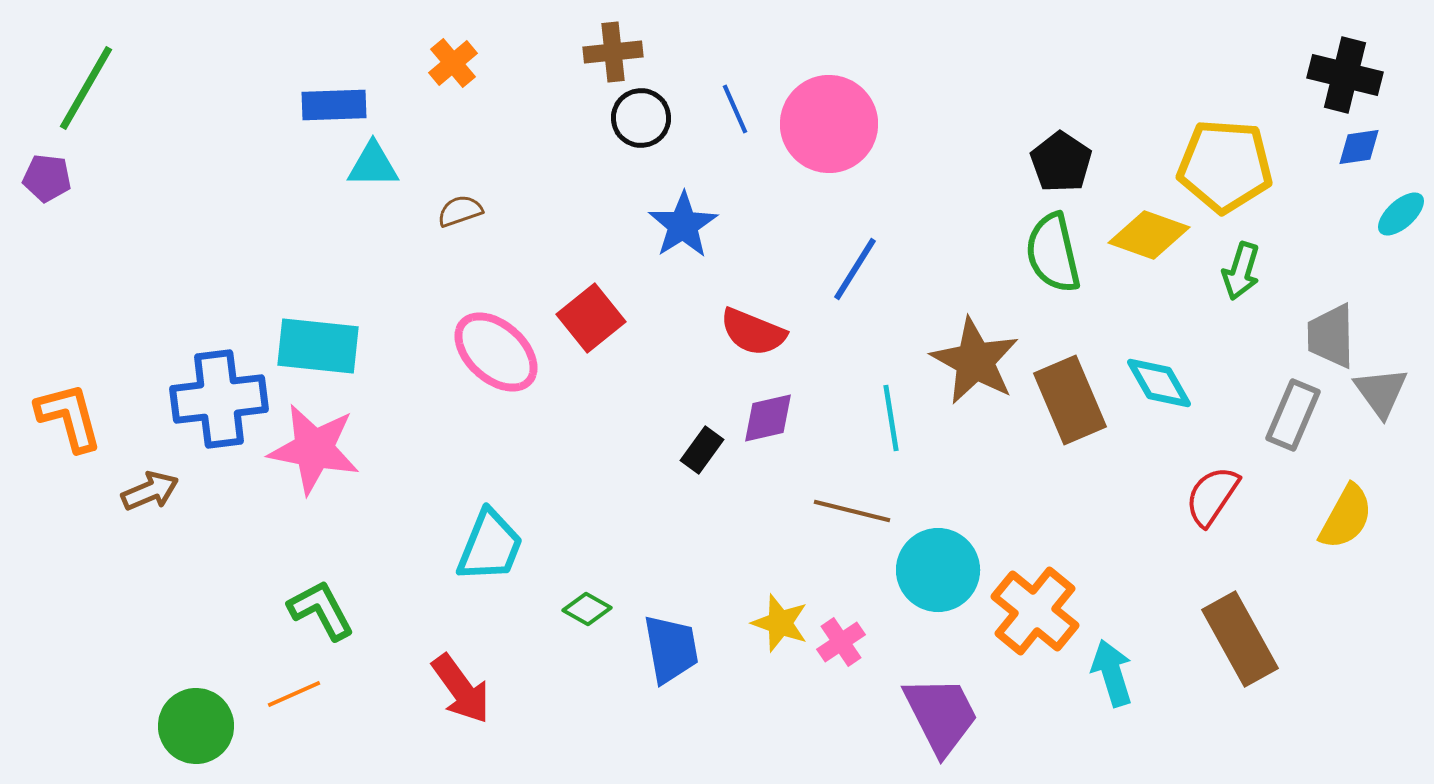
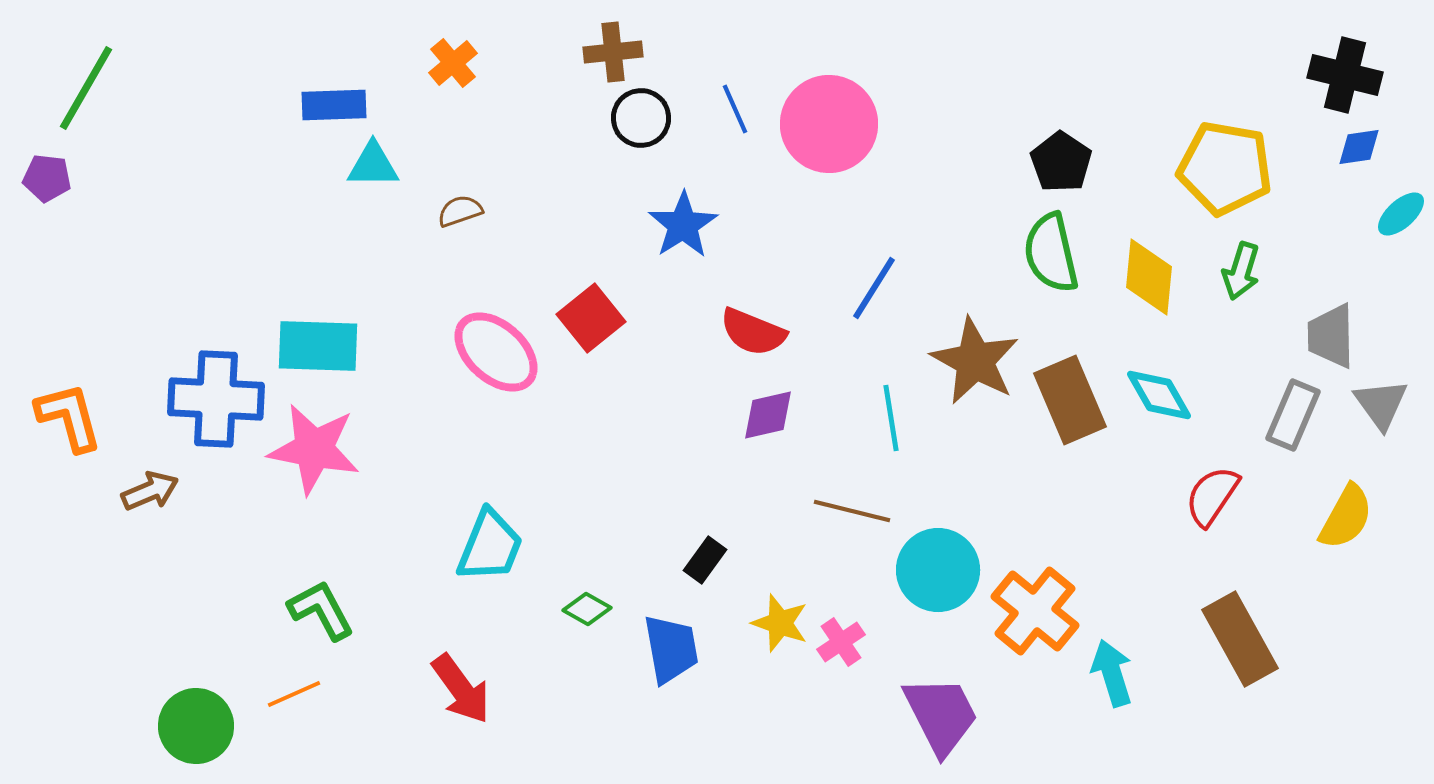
yellow pentagon at (1225, 166): moved 2 px down; rotated 6 degrees clockwise
yellow diamond at (1149, 235): moved 42 px down; rotated 76 degrees clockwise
green semicircle at (1053, 253): moved 2 px left
blue line at (855, 269): moved 19 px right, 19 px down
cyan rectangle at (318, 346): rotated 4 degrees counterclockwise
cyan diamond at (1159, 383): moved 12 px down
gray triangle at (1381, 392): moved 12 px down
blue cross at (219, 399): moved 3 px left; rotated 10 degrees clockwise
purple diamond at (768, 418): moved 3 px up
black rectangle at (702, 450): moved 3 px right, 110 px down
